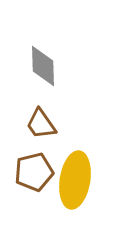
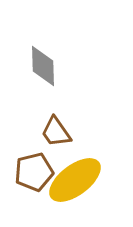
brown trapezoid: moved 15 px right, 8 px down
yellow ellipse: rotated 44 degrees clockwise
